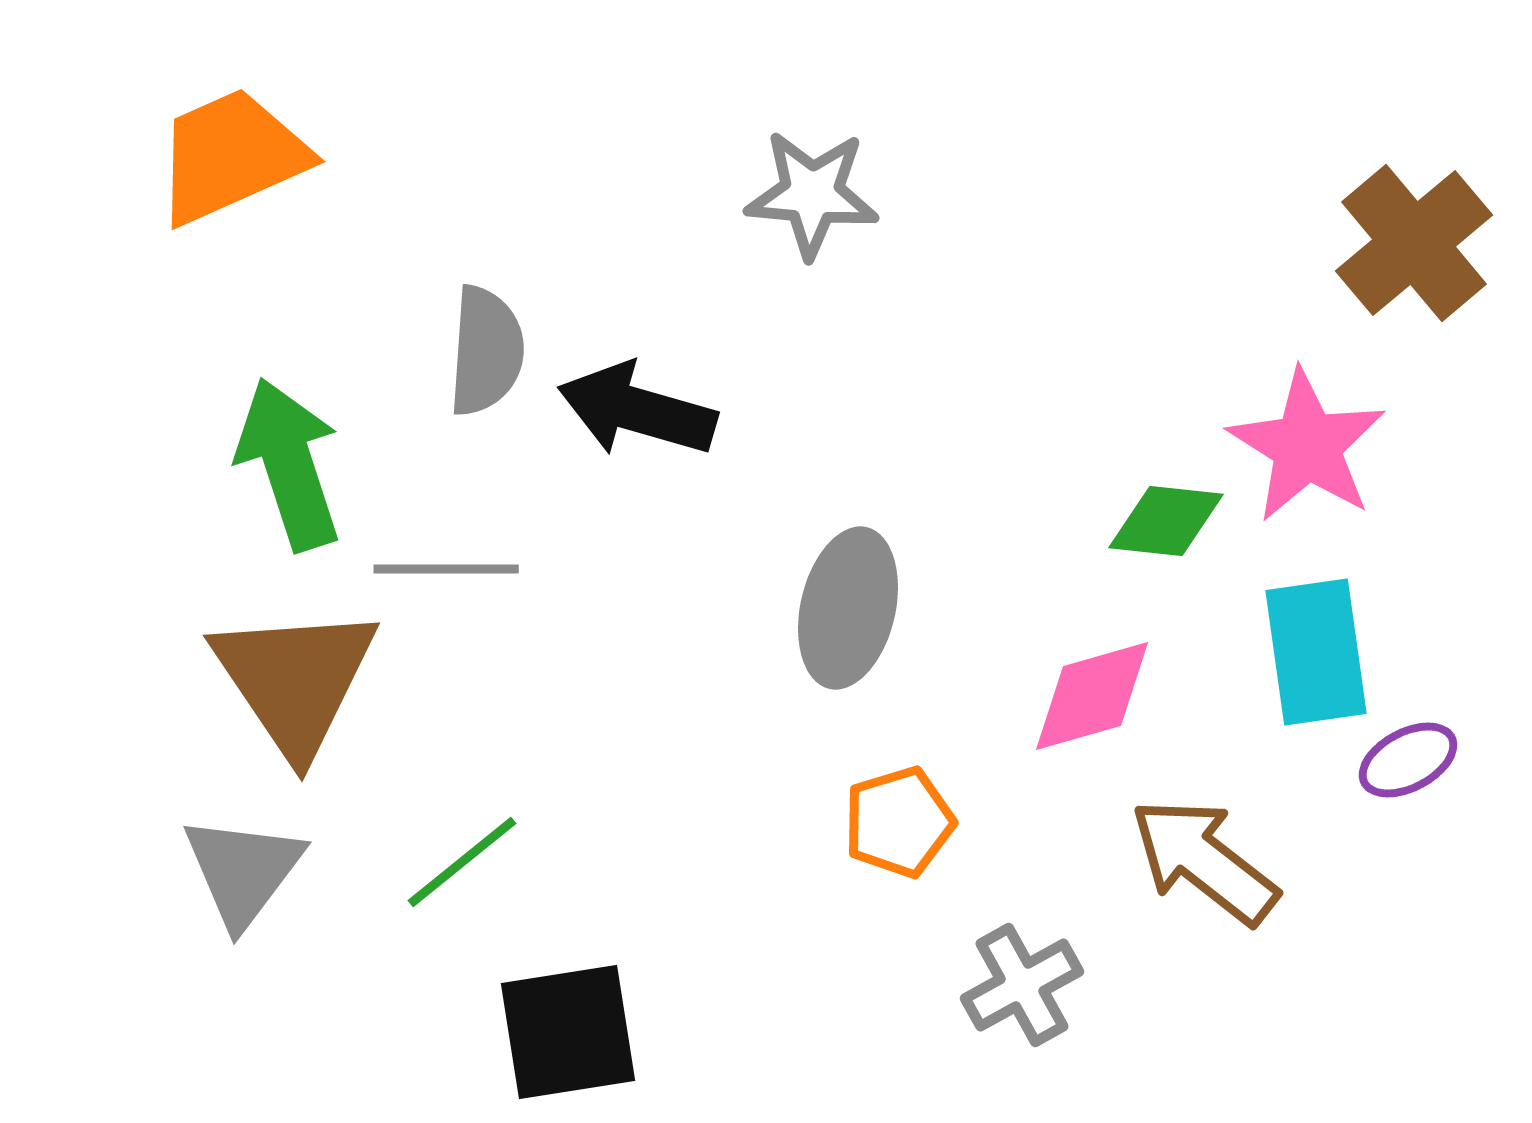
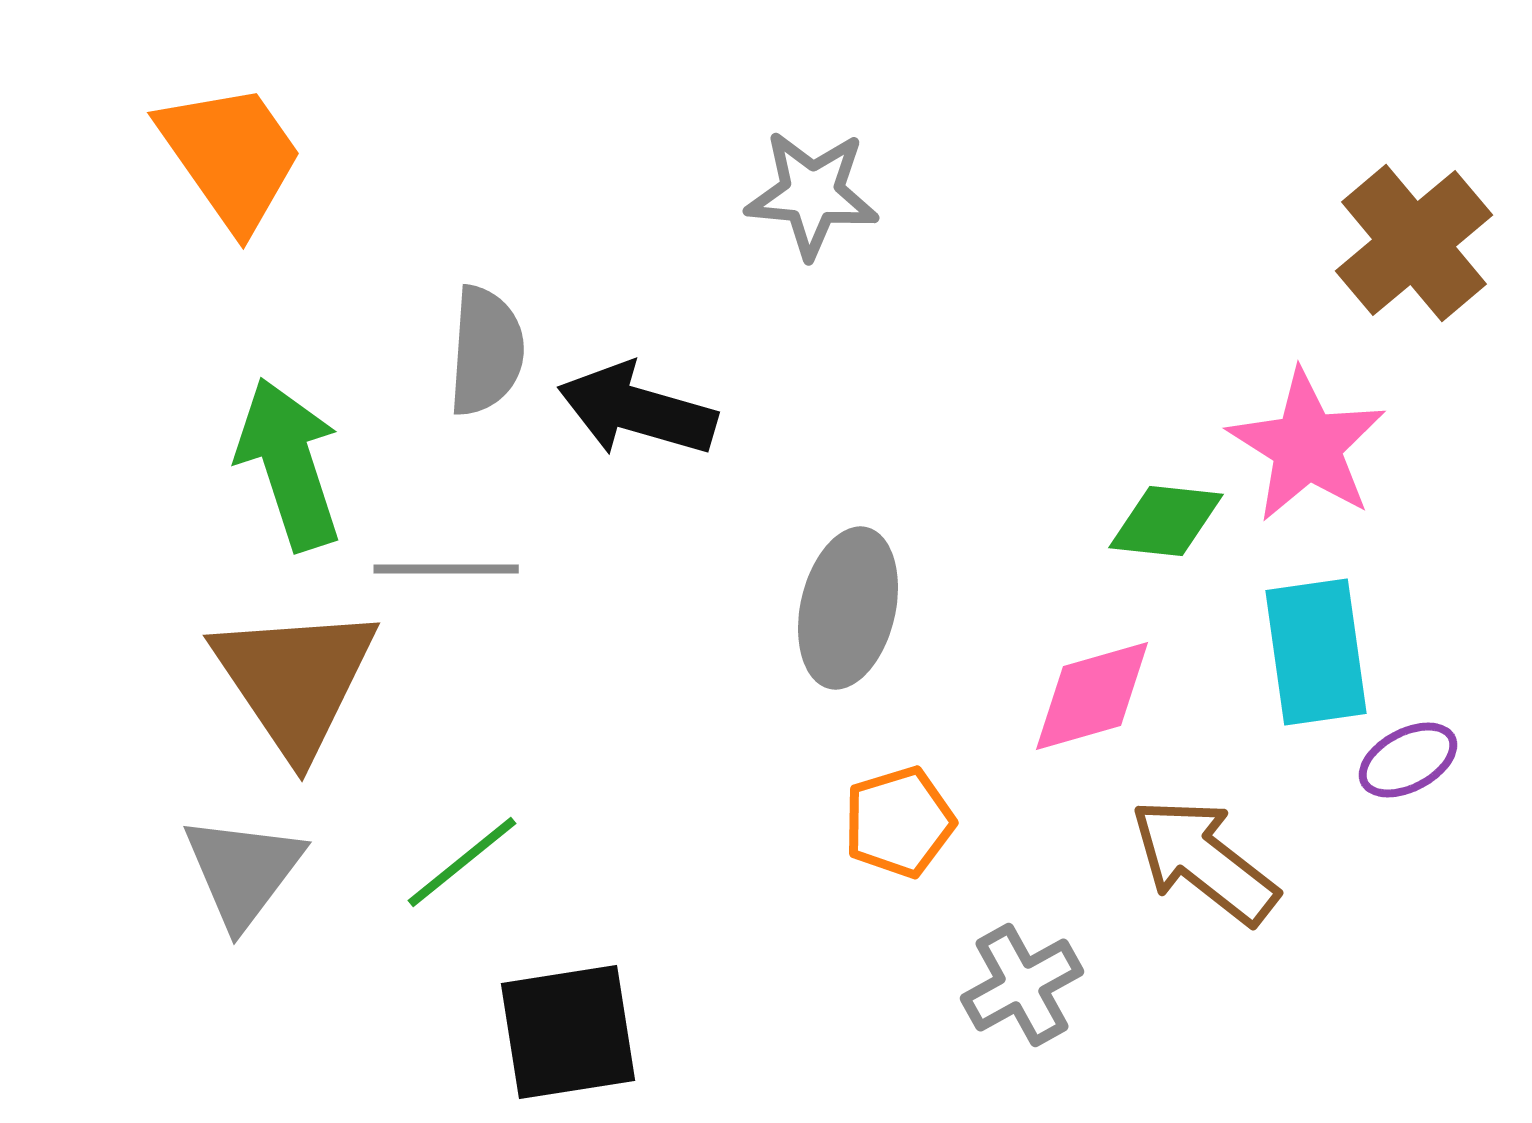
orange trapezoid: rotated 79 degrees clockwise
